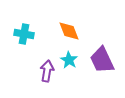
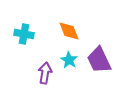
purple trapezoid: moved 3 px left
purple arrow: moved 2 px left, 2 px down
